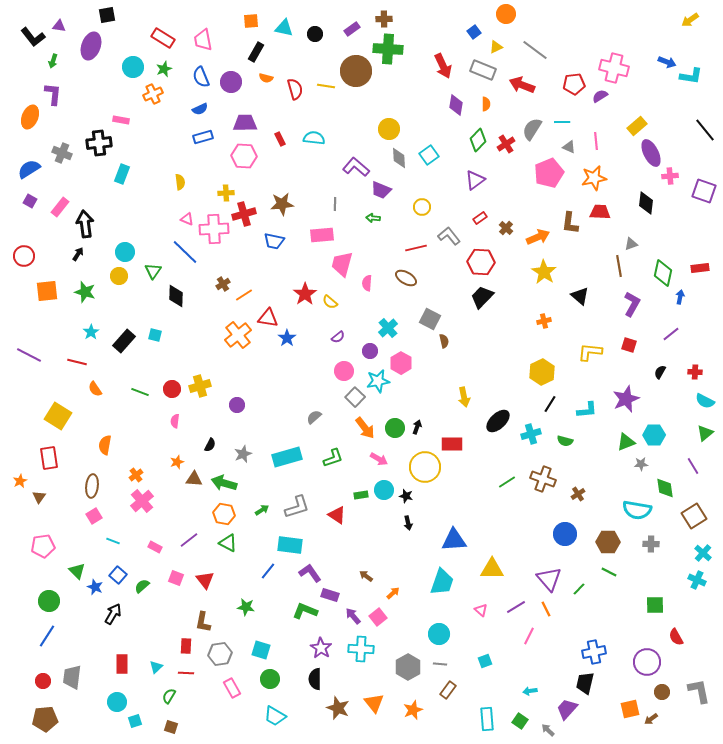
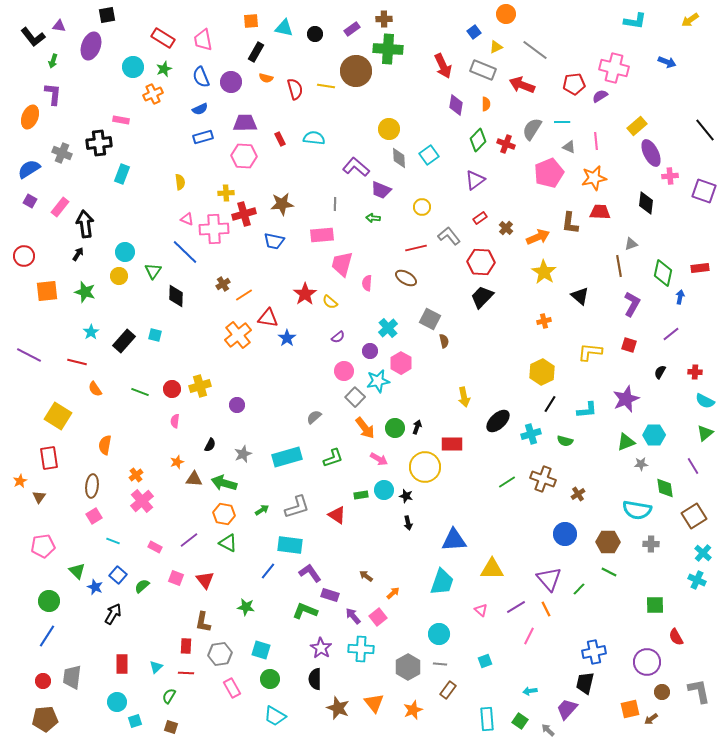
cyan L-shape at (691, 76): moved 56 px left, 55 px up
red cross at (506, 144): rotated 36 degrees counterclockwise
